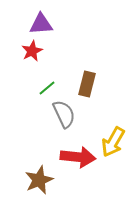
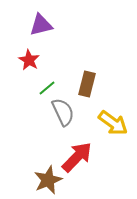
purple triangle: moved 1 px down; rotated 10 degrees counterclockwise
red star: moved 3 px left, 9 px down; rotated 15 degrees counterclockwise
gray semicircle: moved 1 px left, 2 px up
yellow arrow: moved 19 px up; rotated 84 degrees counterclockwise
red arrow: moved 1 px left; rotated 52 degrees counterclockwise
brown star: moved 9 px right
